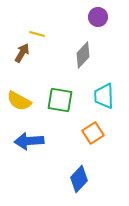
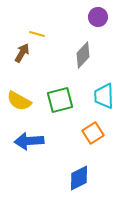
green square: rotated 24 degrees counterclockwise
blue diamond: moved 1 px up; rotated 20 degrees clockwise
